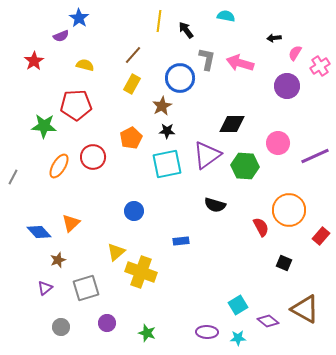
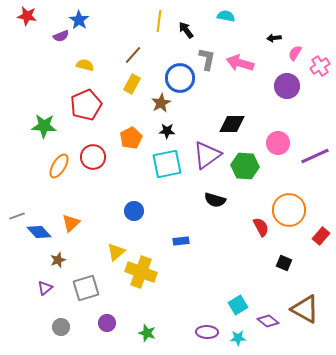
blue star at (79, 18): moved 2 px down
red star at (34, 61): moved 7 px left, 45 px up; rotated 30 degrees counterclockwise
red pentagon at (76, 105): moved 10 px right; rotated 20 degrees counterclockwise
brown star at (162, 106): moved 1 px left, 3 px up
gray line at (13, 177): moved 4 px right, 39 px down; rotated 42 degrees clockwise
black semicircle at (215, 205): moved 5 px up
